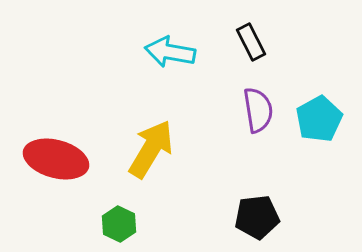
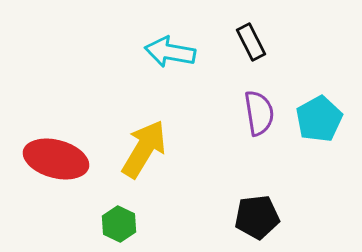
purple semicircle: moved 1 px right, 3 px down
yellow arrow: moved 7 px left
